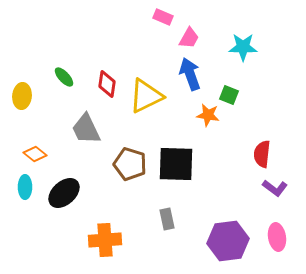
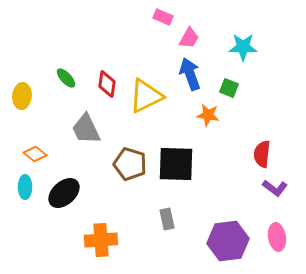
green ellipse: moved 2 px right, 1 px down
green square: moved 7 px up
orange cross: moved 4 px left
